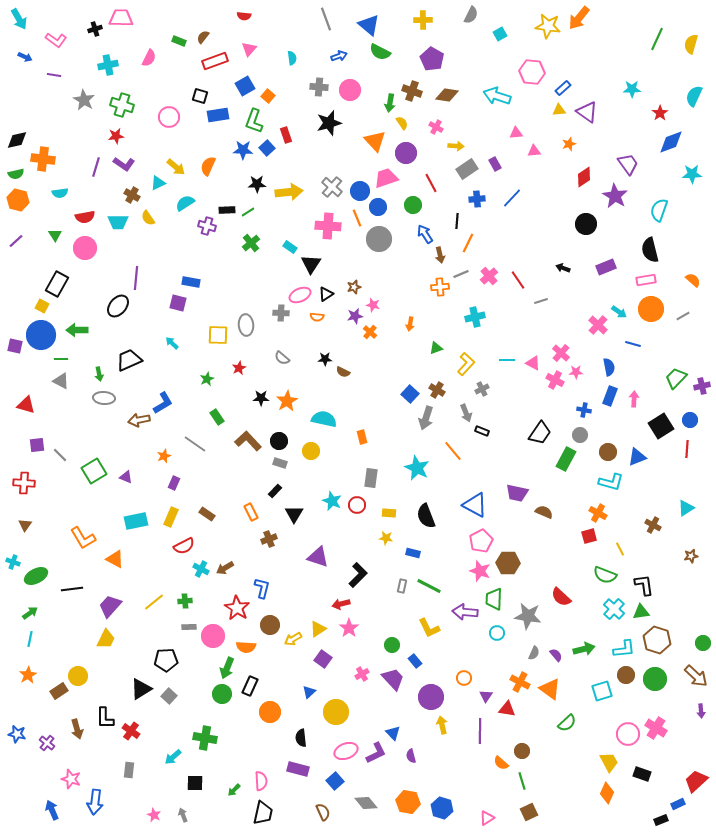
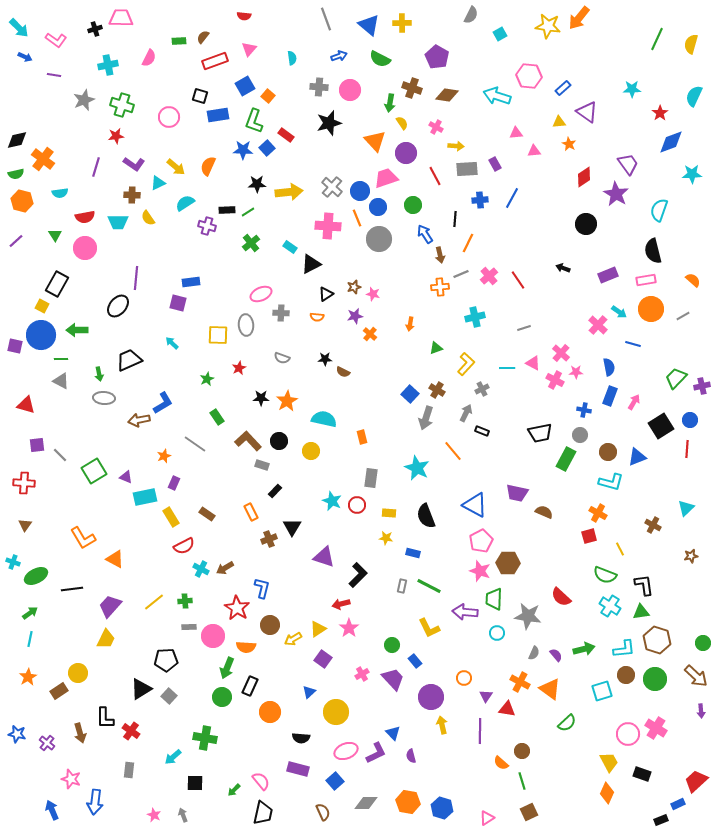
cyan arrow at (19, 19): moved 9 px down; rotated 15 degrees counterclockwise
yellow cross at (423, 20): moved 21 px left, 3 px down
green rectangle at (179, 41): rotated 24 degrees counterclockwise
green semicircle at (380, 52): moved 7 px down
purple pentagon at (432, 59): moved 5 px right, 2 px up
pink hexagon at (532, 72): moved 3 px left, 4 px down
brown cross at (412, 91): moved 3 px up
gray star at (84, 100): rotated 20 degrees clockwise
yellow triangle at (559, 110): moved 12 px down
red rectangle at (286, 135): rotated 35 degrees counterclockwise
orange star at (569, 144): rotated 24 degrees counterclockwise
orange cross at (43, 159): rotated 30 degrees clockwise
purple L-shape at (124, 164): moved 10 px right
gray rectangle at (467, 169): rotated 30 degrees clockwise
red line at (431, 183): moved 4 px right, 7 px up
brown cross at (132, 195): rotated 28 degrees counterclockwise
purple star at (615, 196): moved 1 px right, 2 px up
blue line at (512, 198): rotated 15 degrees counterclockwise
blue cross at (477, 199): moved 3 px right, 1 px down
orange hexagon at (18, 200): moved 4 px right, 1 px down
black line at (457, 221): moved 2 px left, 2 px up
black semicircle at (650, 250): moved 3 px right, 1 px down
black triangle at (311, 264): rotated 30 degrees clockwise
purple rectangle at (606, 267): moved 2 px right, 8 px down
blue rectangle at (191, 282): rotated 18 degrees counterclockwise
pink ellipse at (300, 295): moved 39 px left, 1 px up
gray line at (541, 301): moved 17 px left, 27 px down
pink star at (373, 305): moved 11 px up
orange cross at (370, 332): moved 2 px down
gray semicircle at (282, 358): rotated 21 degrees counterclockwise
cyan line at (507, 360): moved 8 px down
pink arrow at (634, 399): moved 3 px down; rotated 28 degrees clockwise
gray arrow at (466, 413): rotated 132 degrees counterclockwise
black trapezoid at (540, 433): rotated 45 degrees clockwise
gray rectangle at (280, 463): moved 18 px left, 2 px down
cyan triangle at (686, 508): rotated 12 degrees counterclockwise
black triangle at (294, 514): moved 2 px left, 13 px down
yellow rectangle at (171, 517): rotated 54 degrees counterclockwise
cyan rectangle at (136, 521): moved 9 px right, 24 px up
purple triangle at (318, 557): moved 6 px right
cyan cross at (614, 609): moved 4 px left, 3 px up; rotated 10 degrees counterclockwise
orange star at (28, 675): moved 2 px down
yellow circle at (78, 676): moved 3 px up
green circle at (222, 694): moved 3 px down
brown arrow at (77, 729): moved 3 px right, 4 px down
black semicircle at (301, 738): rotated 78 degrees counterclockwise
pink semicircle at (261, 781): rotated 36 degrees counterclockwise
gray diamond at (366, 803): rotated 50 degrees counterclockwise
